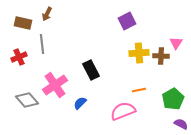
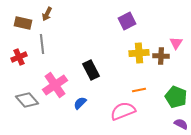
green pentagon: moved 3 px right, 2 px up; rotated 20 degrees counterclockwise
